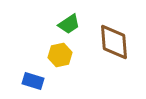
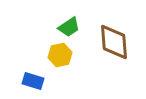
green trapezoid: moved 3 px down
